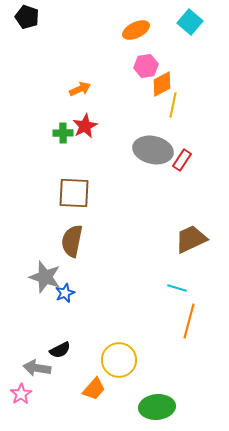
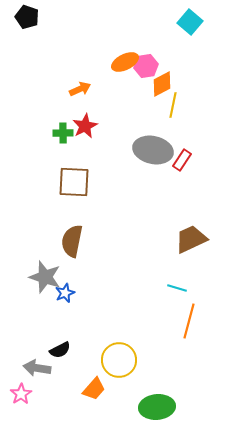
orange ellipse: moved 11 px left, 32 px down
brown square: moved 11 px up
